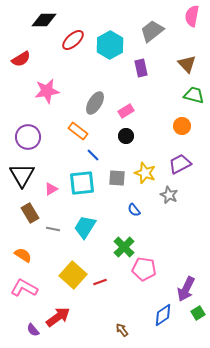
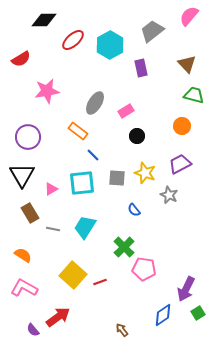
pink semicircle: moved 3 px left; rotated 30 degrees clockwise
black circle: moved 11 px right
